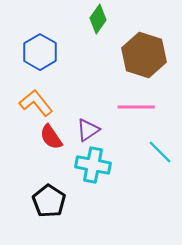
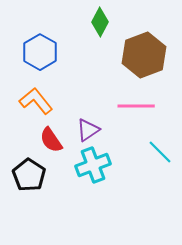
green diamond: moved 2 px right, 3 px down; rotated 8 degrees counterclockwise
brown hexagon: rotated 21 degrees clockwise
orange L-shape: moved 2 px up
pink line: moved 1 px up
red semicircle: moved 3 px down
cyan cross: rotated 32 degrees counterclockwise
black pentagon: moved 20 px left, 26 px up
